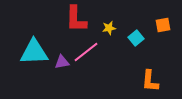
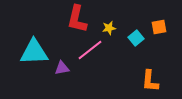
red L-shape: moved 1 px right; rotated 12 degrees clockwise
orange square: moved 4 px left, 2 px down
pink line: moved 4 px right, 2 px up
purple triangle: moved 6 px down
